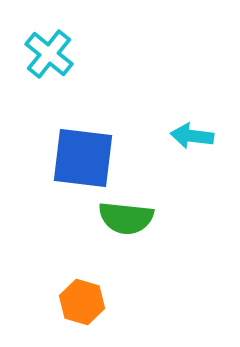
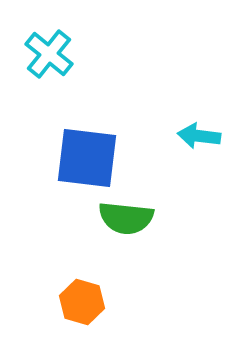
cyan arrow: moved 7 px right
blue square: moved 4 px right
